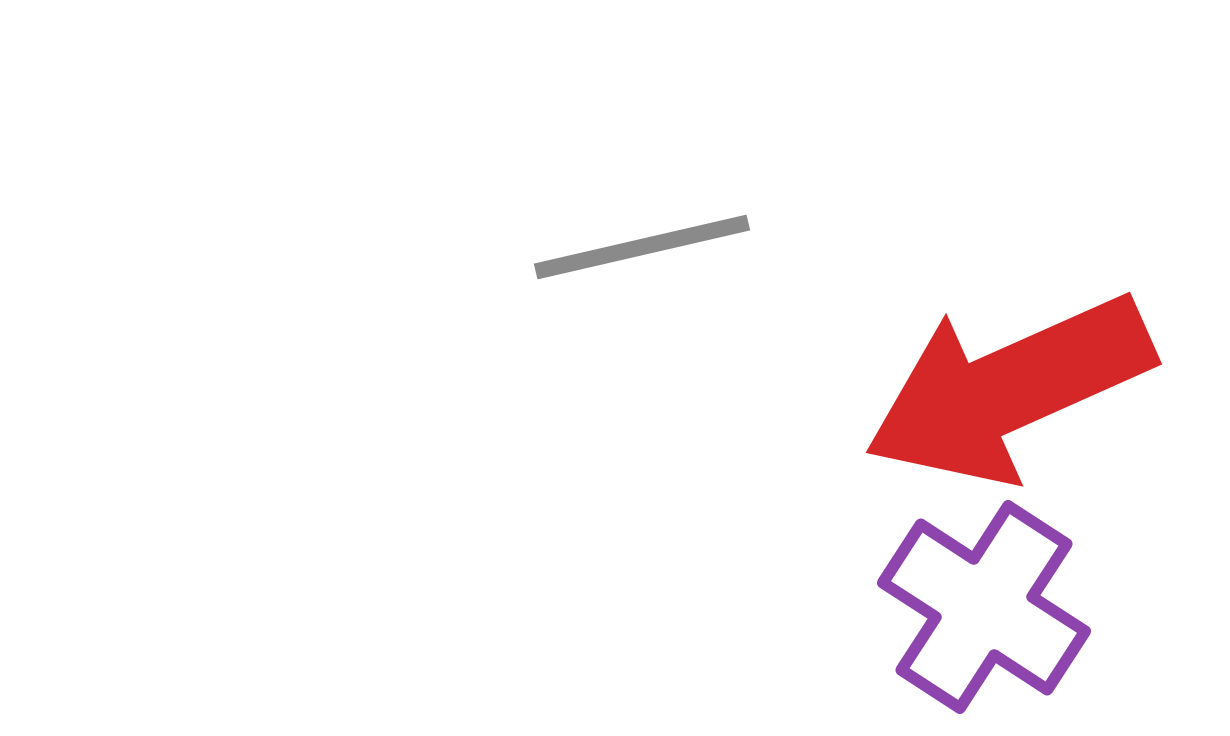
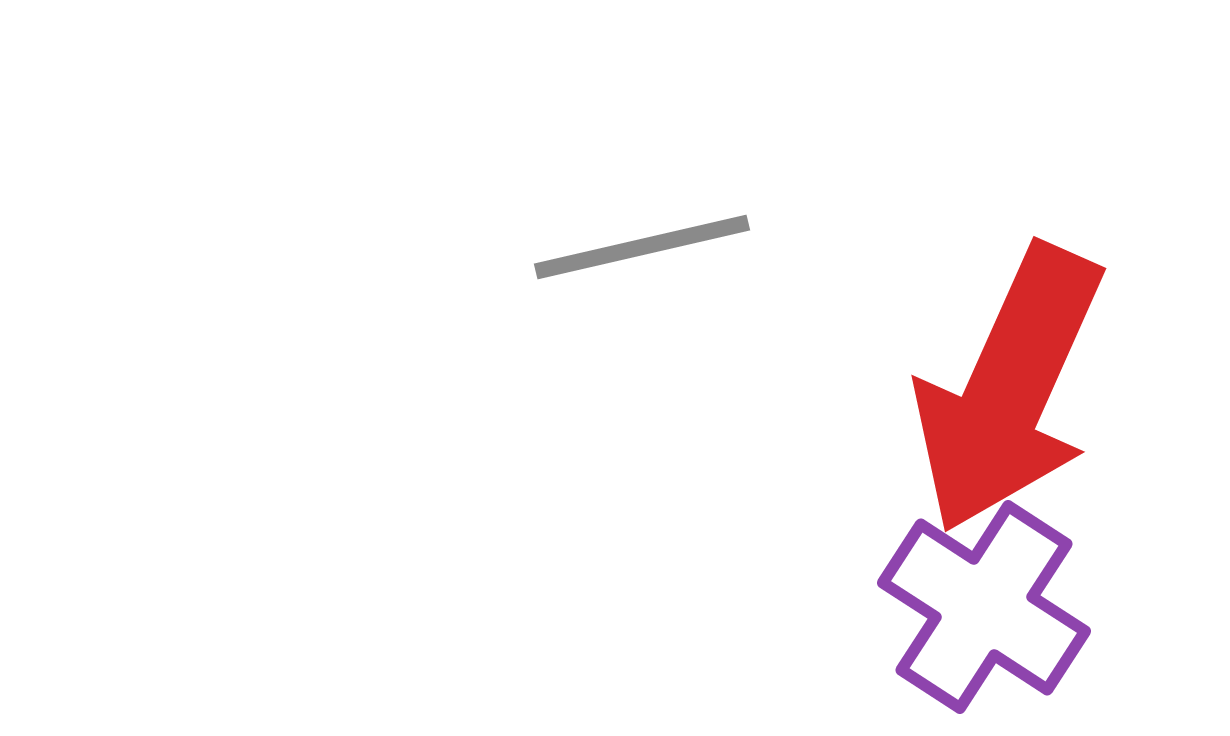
red arrow: rotated 42 degrees counterclockwise
